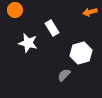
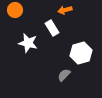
orange arrow: moved 25 px left, 2 px up
